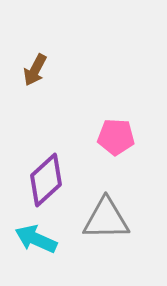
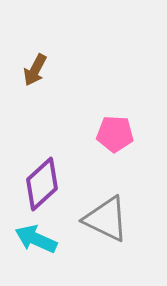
pink pentagon: moved 1 px left, 3 px up
purple diamond: moved 4 px left, 4 px down
gray triangle: rotated 27 degrees clockwise
